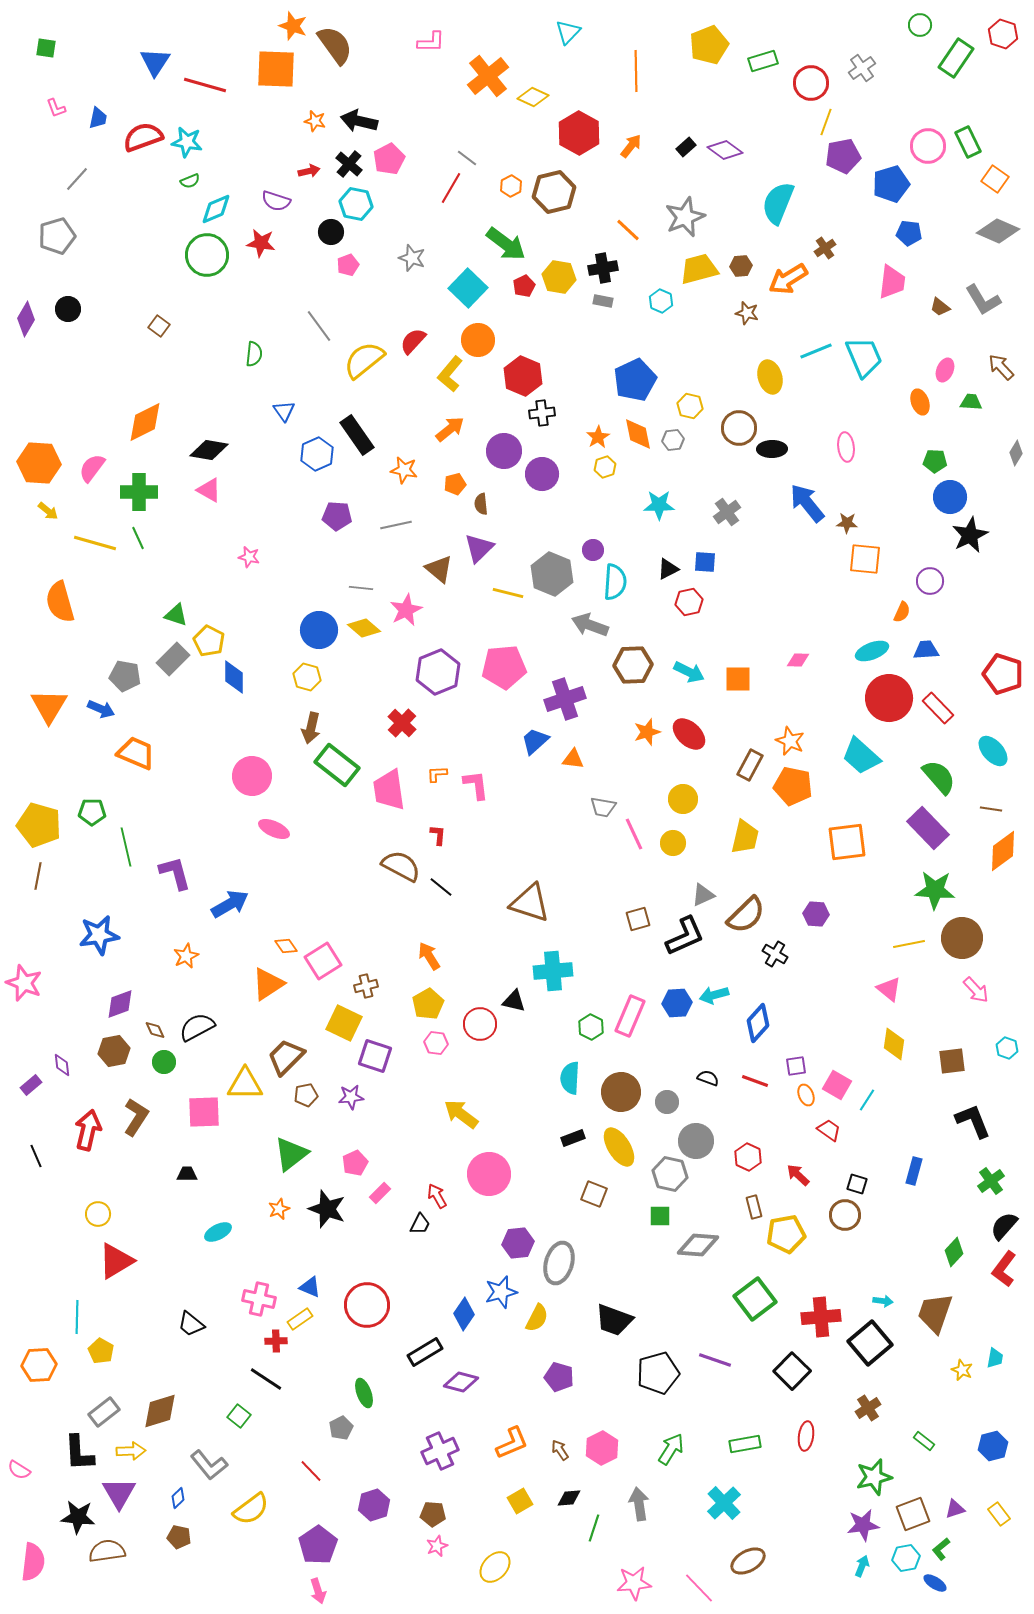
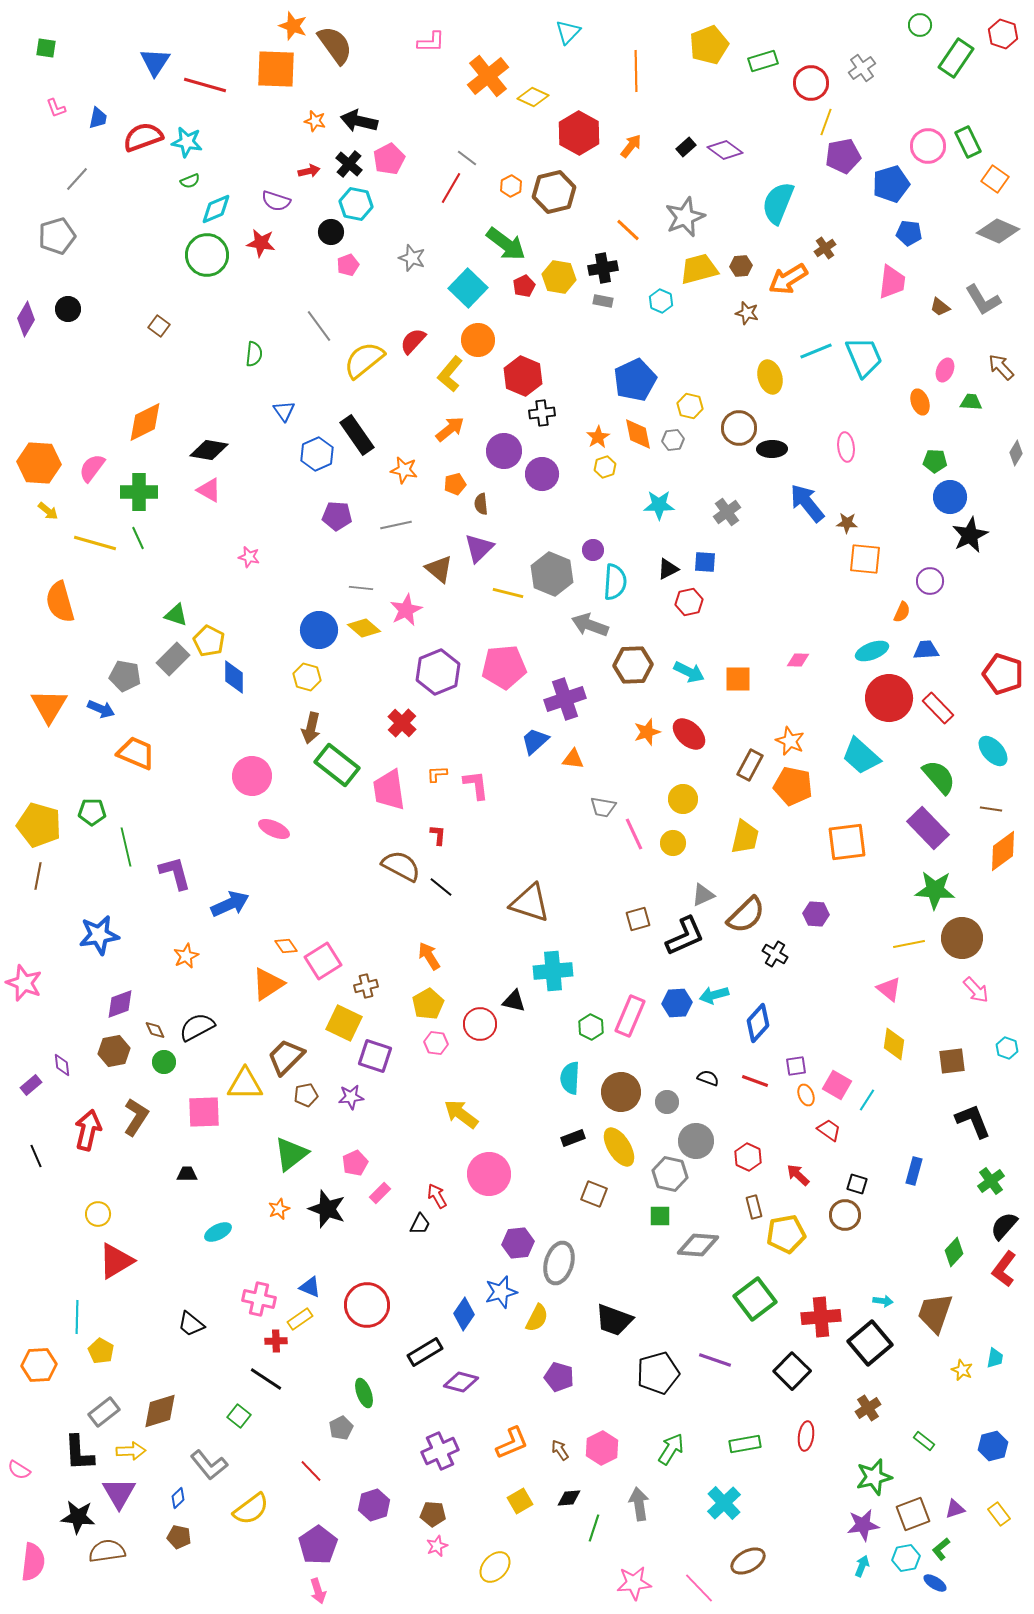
blue arrow at (230, 904): rotated 6 degrees clockwise
